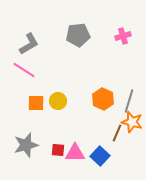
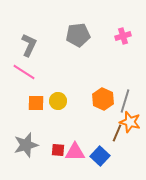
gray L-shape: moved 1 px down; rotated 35 degrees counterclockwise
pink line: moved 2 px down
gray line: moved 4 px left
orange star: moved 2 px left
pink triangle: moved 1 px up
